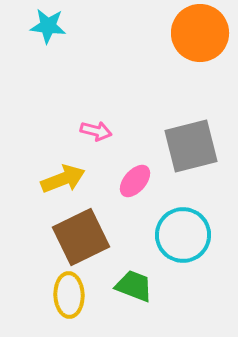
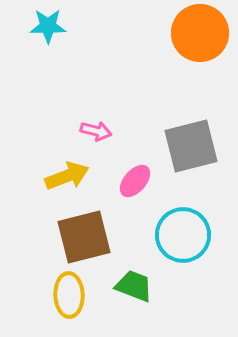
cyan star: rotated 6 degrees counterclockwise
yellow arrow: moved 4 px right, 3 px up
brown square: moved 3 px right; rotated 12 degrees clockwise
